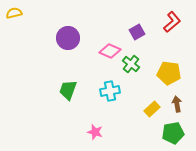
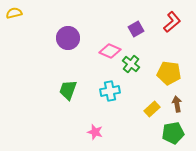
purple square: moved 1 px left, 3 px up
